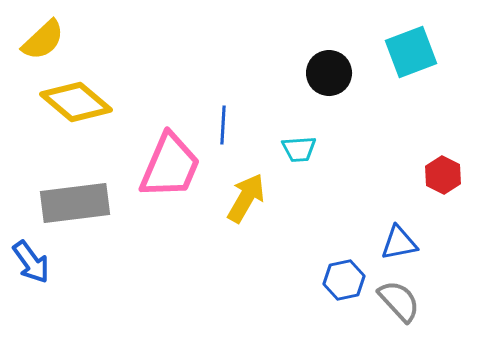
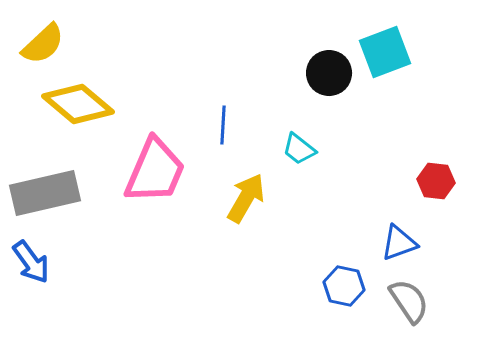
yellow semicircle: moved 4 px down
cyan square: moved 26 px left
yellow diamond: moved 2 px right, 2 px down
cyan trapezoid: rotated 42 degrees clockwise
pink trapezoid: moved 15 px left, 5 px down
red hexagon: moved 7 px left, 6 px down; rotated 21 degrees counterclockwise
gray rectangle: moved 30 px left, 10 px up; rotated 6 degrees counterclockwise
blue triangle: rotated 9 degrees counterclockwise
blue hexagon: moved 6 px down; rotated 24 degrees clockwise
gray semicircle: moved 10 px right; rotated 9 degrees clockwise
